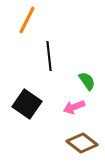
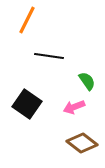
black line: rotated 76 degrees counterclockwise
